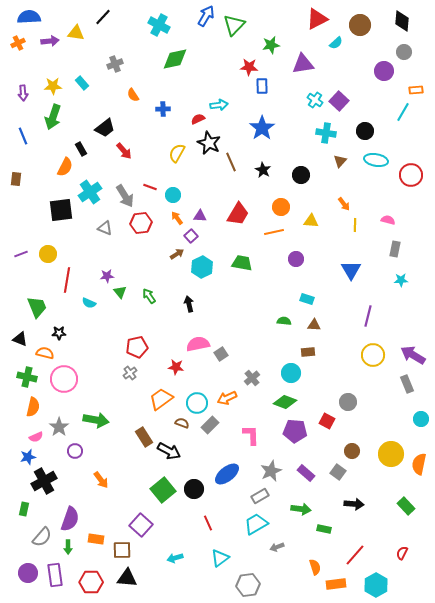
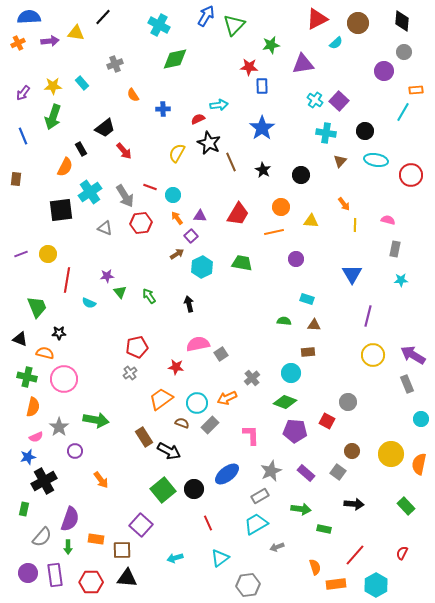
brown circle at (360, 25): moved 2 px left, 2 px up
purple arrow at (23, 93): rotated 42 degrees clockwise
blue triangle at (351, 270): moved 1 px right, 4 px down
